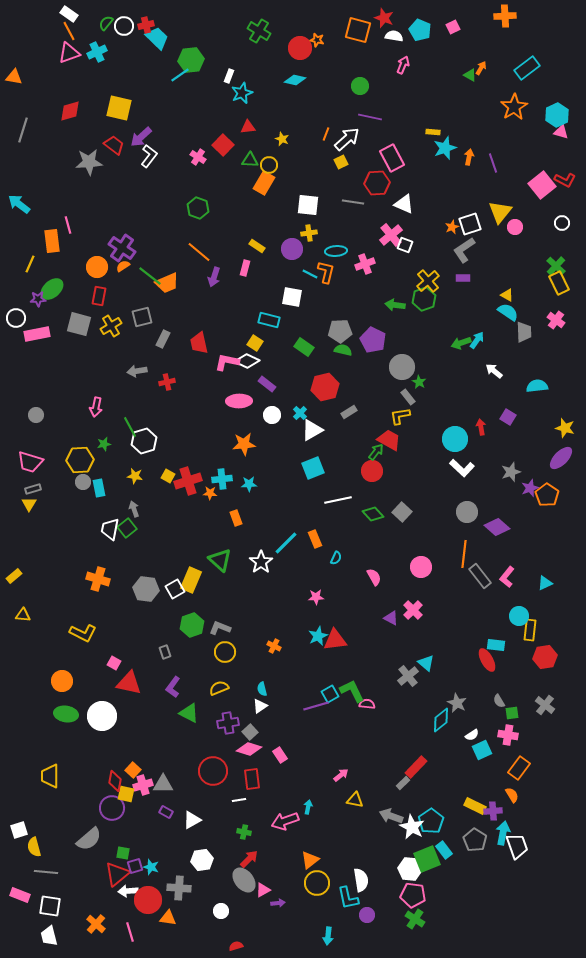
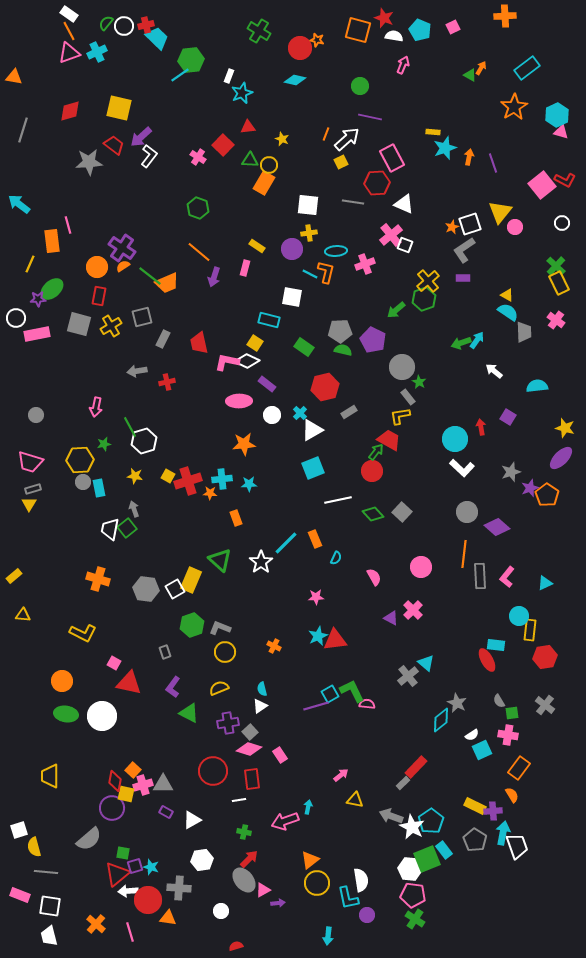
green arrow at (395, 305): moved 1 px right, 5 px down; rotated 48 degrees counterclockwise
gray rectangle at (480, 576): rotated 35 degrees clockwise
